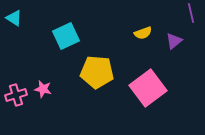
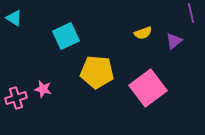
pink cross: moved 3 px down
